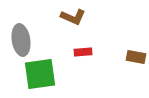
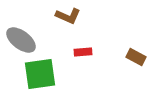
brown L-shape: moved 5 px left, 1 px up
gray ellipse: rotated 44 degrees counterclockwise
brown rectangle: rotated 18 degrees clockwise
